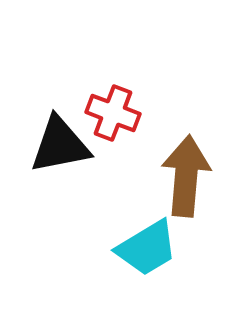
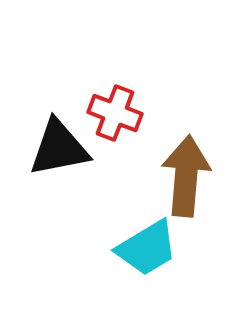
red cross: moved 2 px right
black triangle: moved 1 px left, 3 px down
